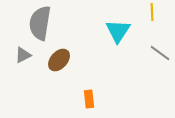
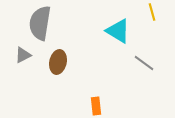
yellow line: rotated 12 degrees counterclockwise
cyan triangle: rotated 32 degrees counterclockwise
gray line: moved 16 px left, 10 px down
brown ellipse: moved 1 px left, 2 px down; rotated 30 degrees counterclockwise
orange rectangle: moved 7 px right, 7 px down
